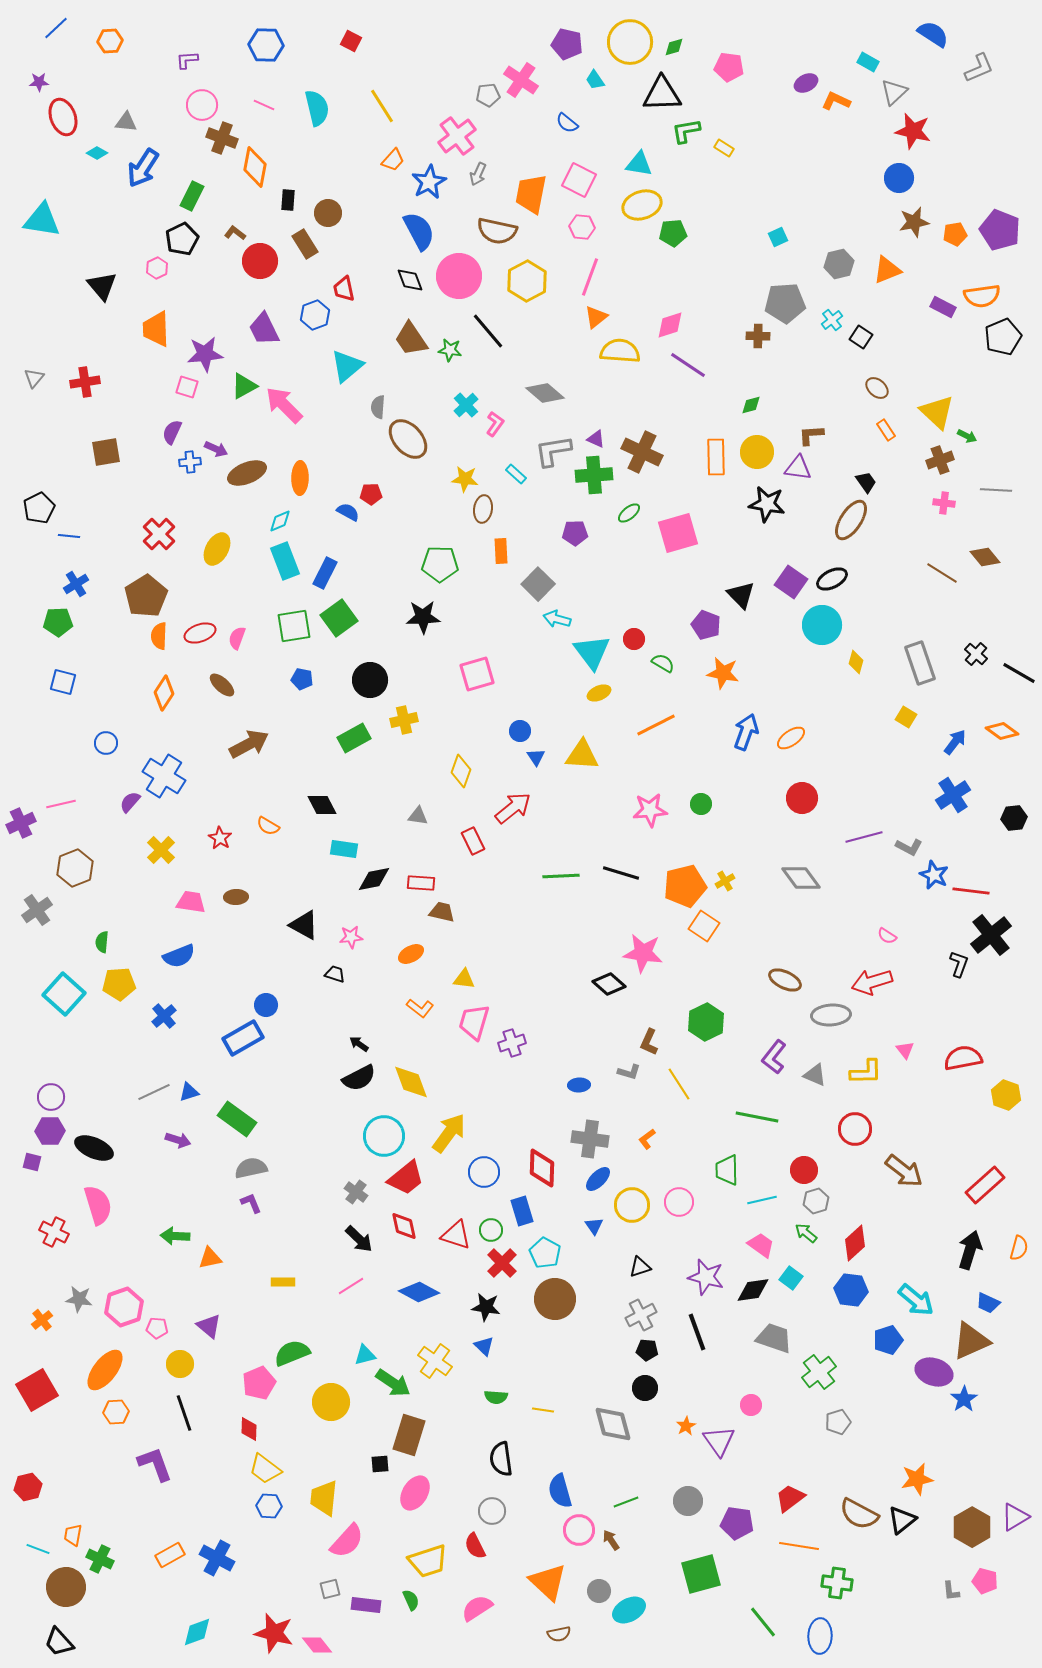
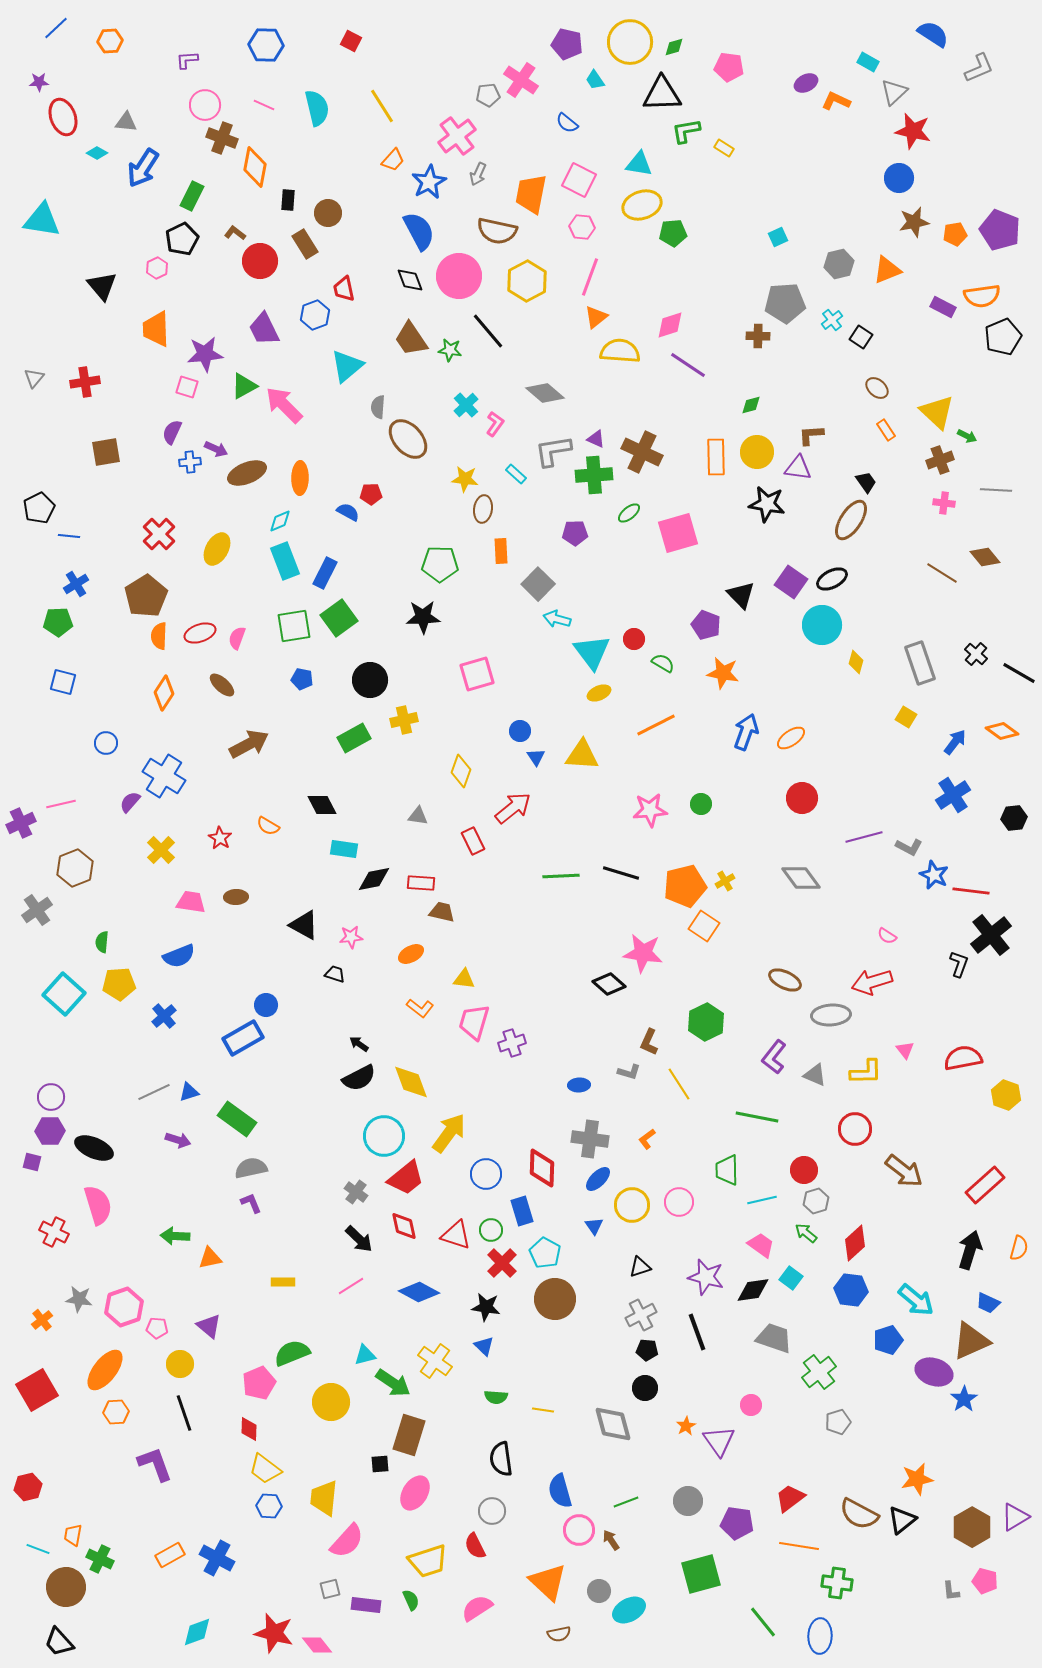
pink circle at (202, 105): moved 3 px right
blue circle at (484, 1172): moved 2 px right, 2 px down
